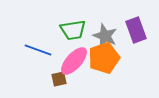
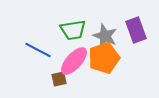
blue line: rotated 8 degrees clockwise
